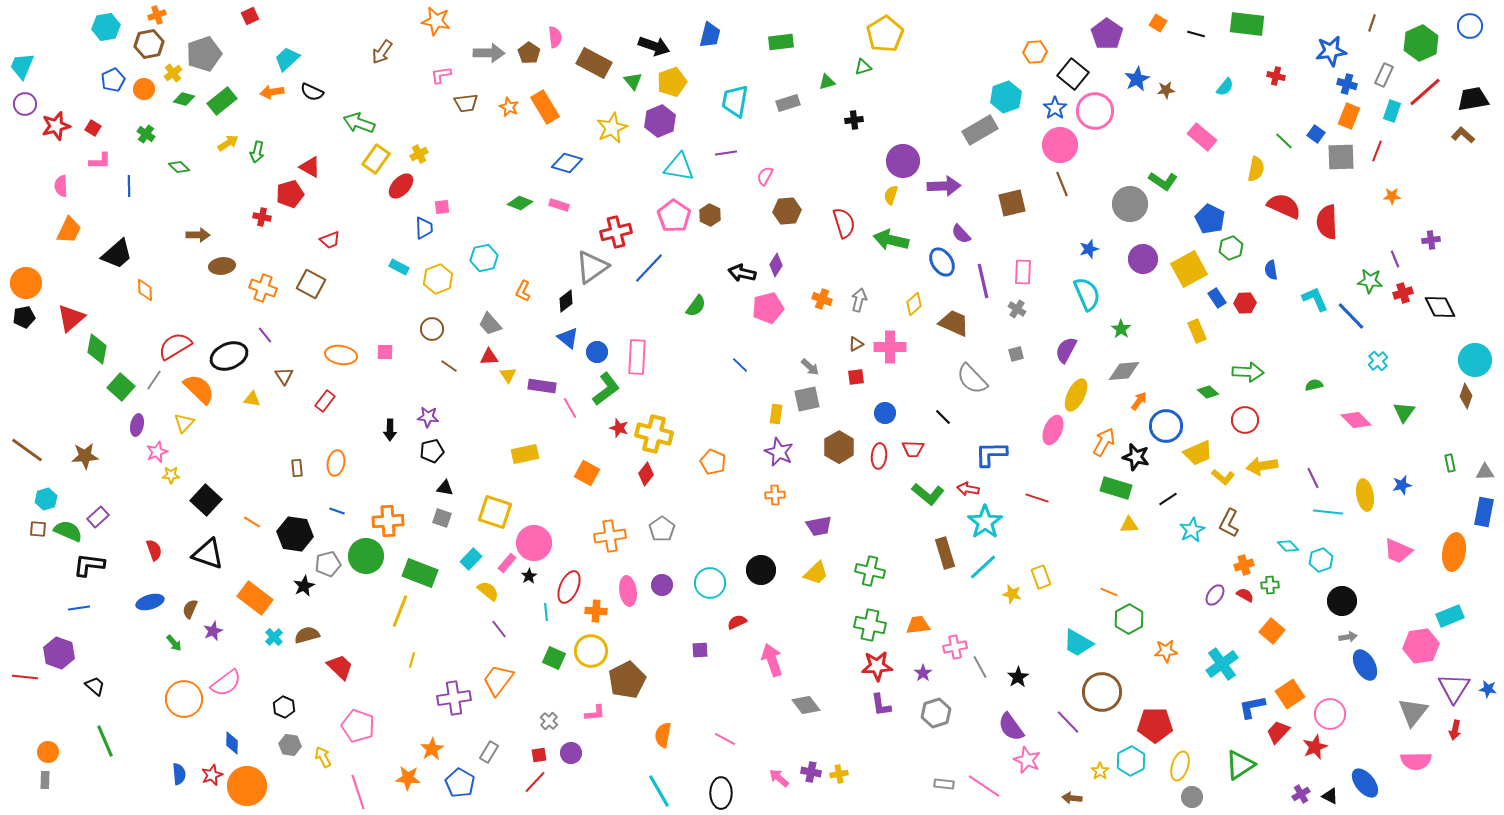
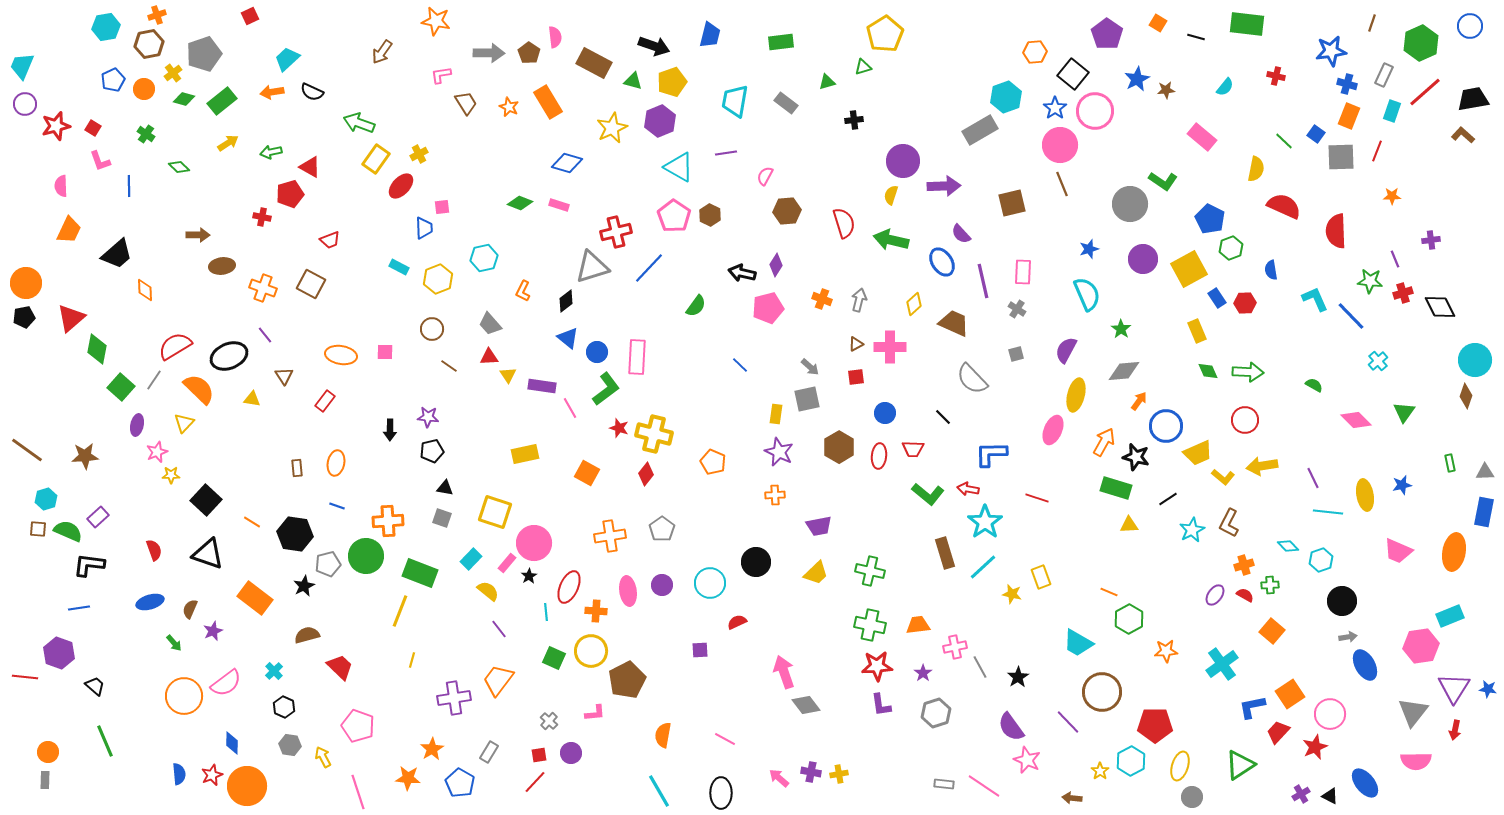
black line at (1196, 34): moved 3 px down
green triangle at (633, 81): rotated 36 degrees counterclockwise
brown trapezoid at (466, 103): rotated 115 degrees counterclockwise
gray rectangle at (788, 103): moved 2 px left; rotated 55 degrees clockwise
orange rectangle at (545, 107): moved 3 px right, 5 px up
green arrow at (257, 152): moved 14 px right; rotated 65 degrees clockwise
pink L-shape at (100, 161): rotated 70 degrees clockwise
cyan triangle at (679, 167): rotated 20 degrees clockwise
red semicircle at (1327, 222): moved 9 px right, 9 px down
gray triangle at (592, 267): rotated 18 degrees clockwise
green semicircle at (1314, 385): rotated 42 degrees clockwise
green diamond at (1208, 392): moved 21 px up; rotated 25 degrees clockwise
yellow ellipse at (1076, 395): rotated 12 degrees counterclockwise
blue line at (337, 511): moved 5 px up
black circle at (761, 570): moved 5 px left, 8 px up
cyan cross at (274, 637): moved 34 px down
pink arrow at (772, 660): moved 12 px right, 12 px down
orange circle at (184, 699): moved 3 px up
